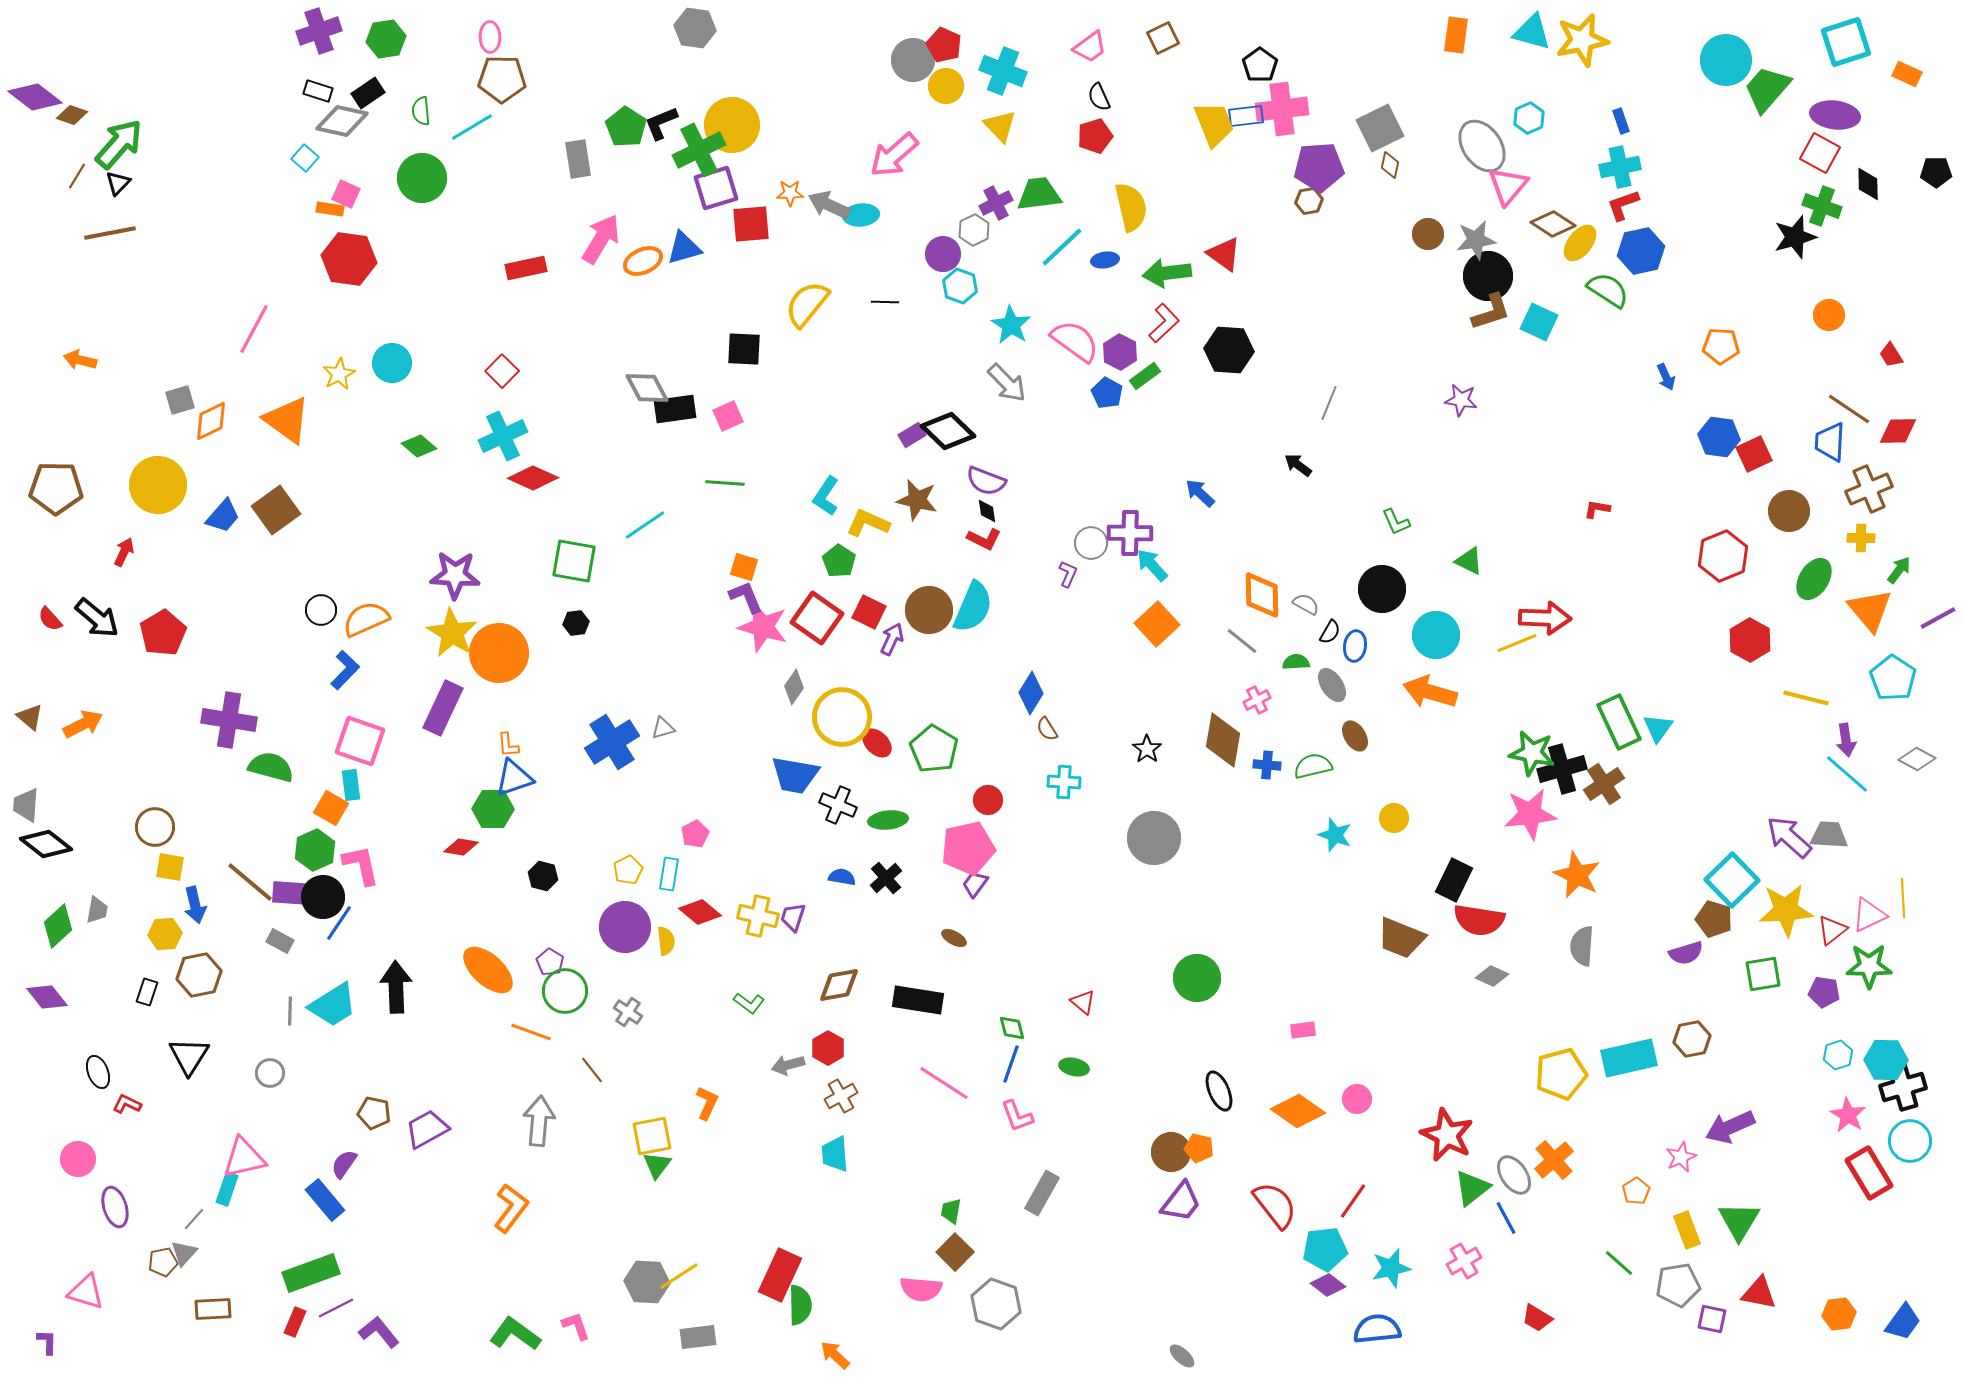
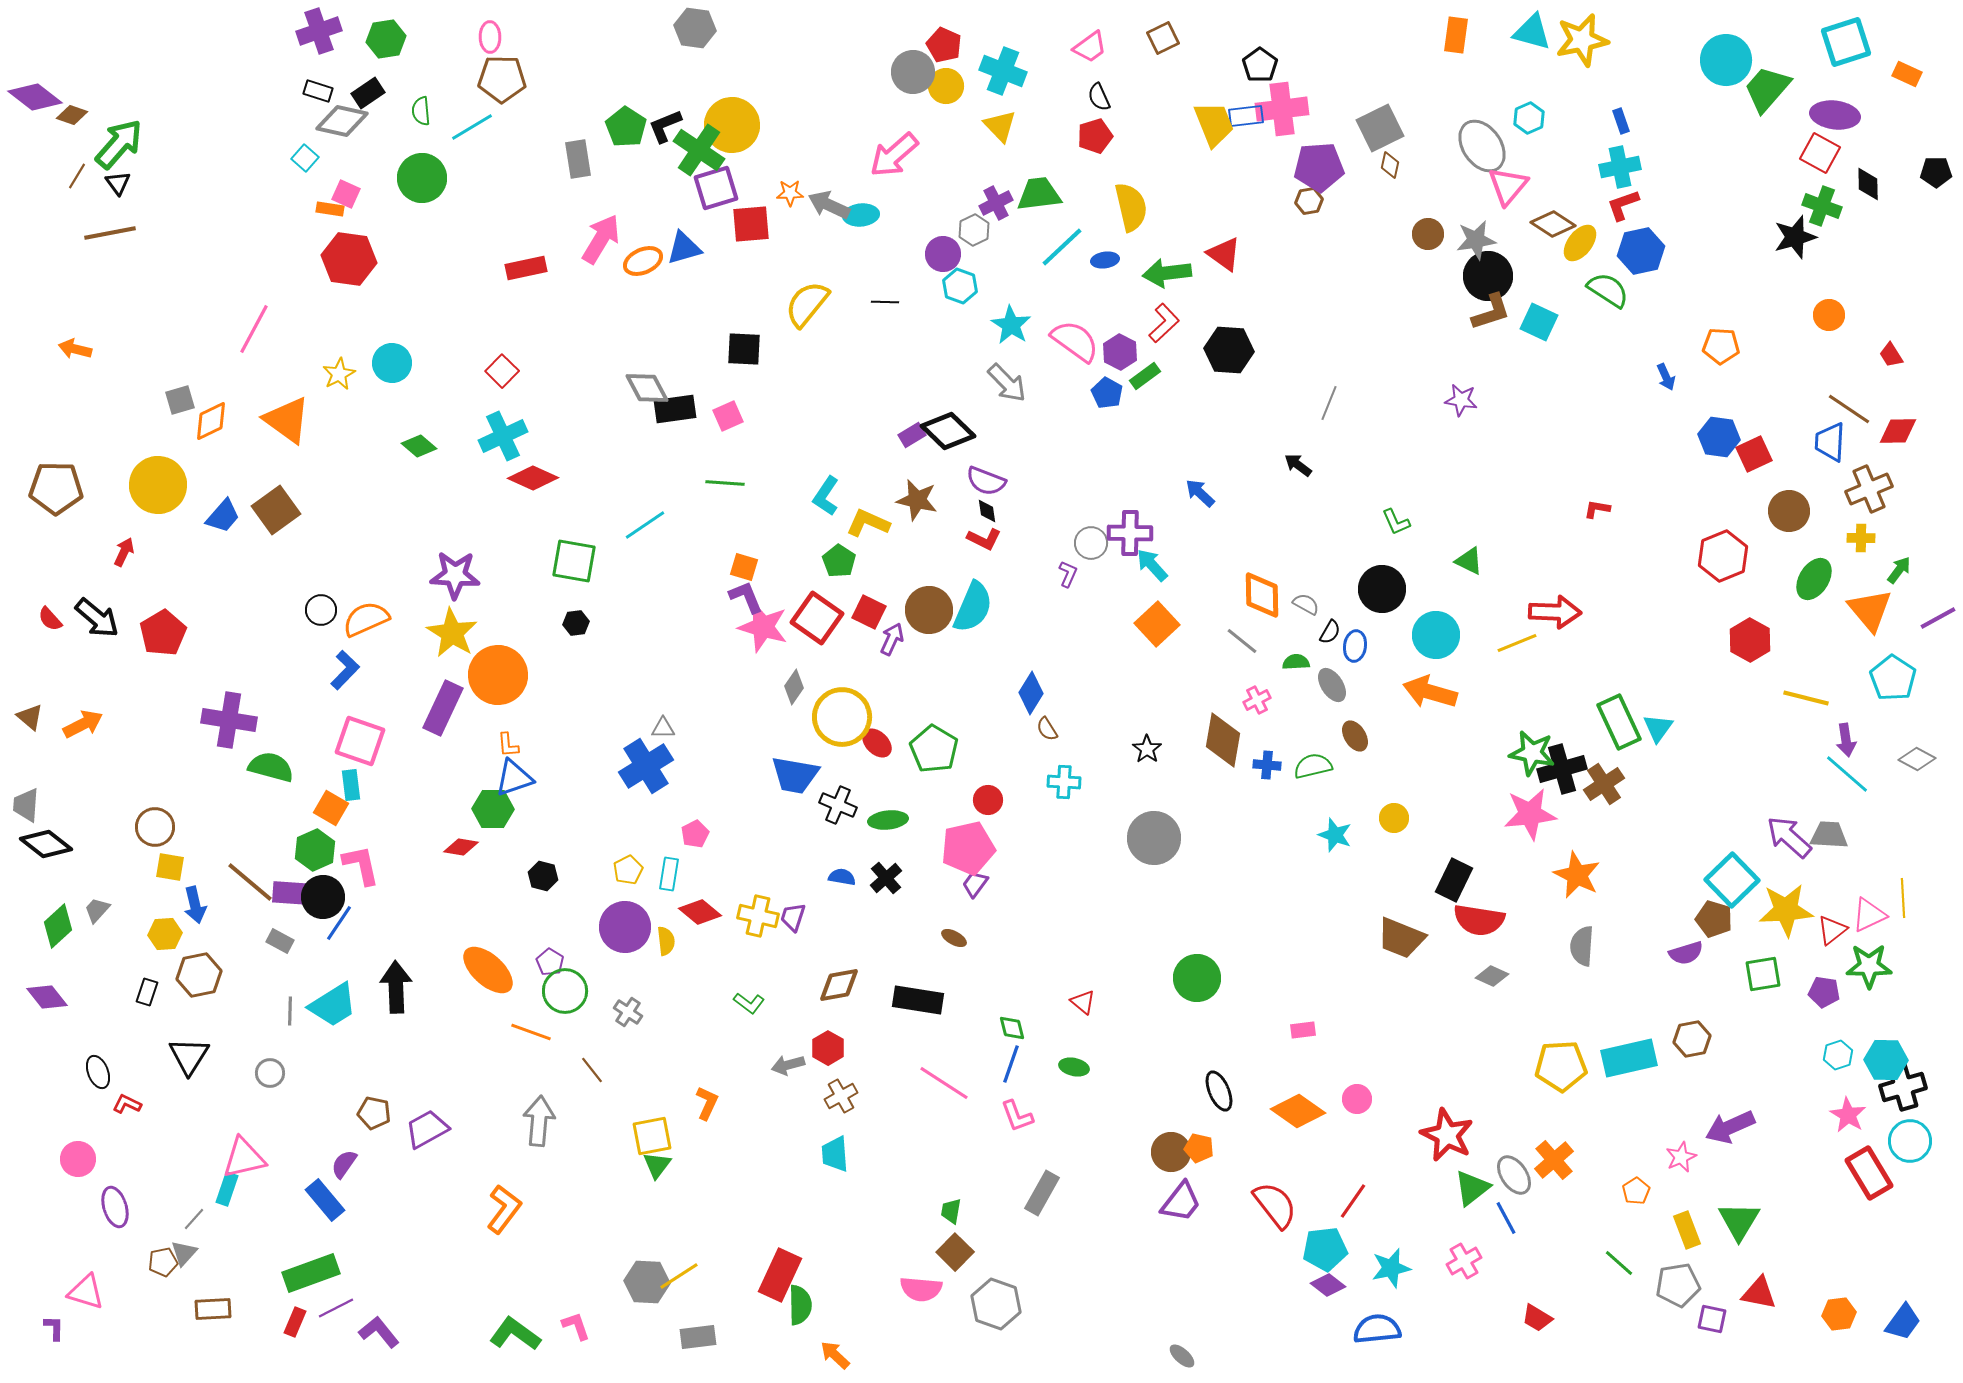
gray circle at (913, 60): moved 12 px down
black L-shape at (661, 123): moved 4 px right, 3 px down
green cross at (699, 150): rotated 30 degrees counterclockwise
black triangle at (118, 183): rotated 20 degrees counterclockwise
orange arrow at (80, 360): moved 5 px left, 11 px up
red arrow at (1545, 618): moved 10 px right, 6 px up
orange circle at (499, 653): moved 1 px left, 22 px down
gray triangle at (663, 728): rotated 15 degrees clockwise
blue cross at (612, 742): moved 34 px right, 24 px down
gray trapezoid at (97, 910): rotated 148 degrees counterclockwise
yellow pentagon at (1561, 1074): moved 8 px up; rotated 12 degrees clockwise
orange L-shape at (511, 1208): moved 7 px left, 1 px down
purple L-shape at (47, 1342): moved 7 px right, 14 px up
